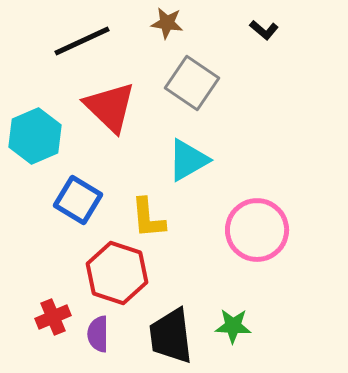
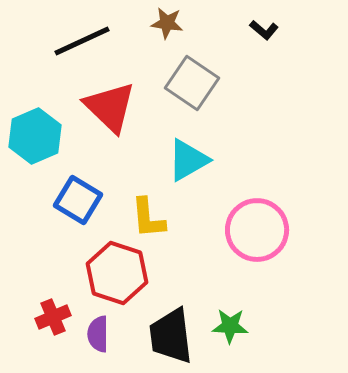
green star: moved 3 px left
